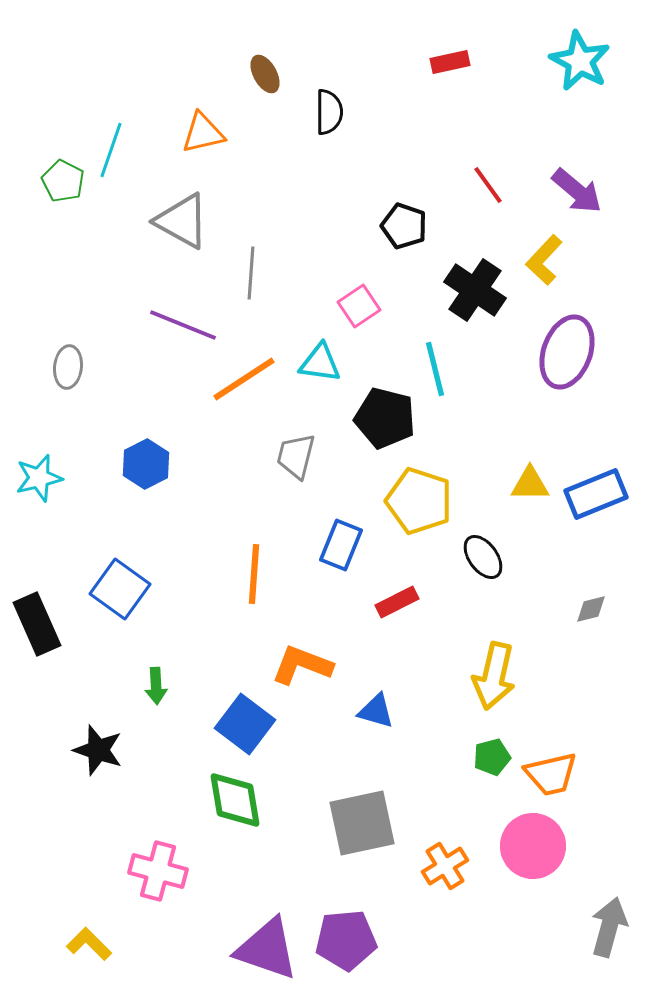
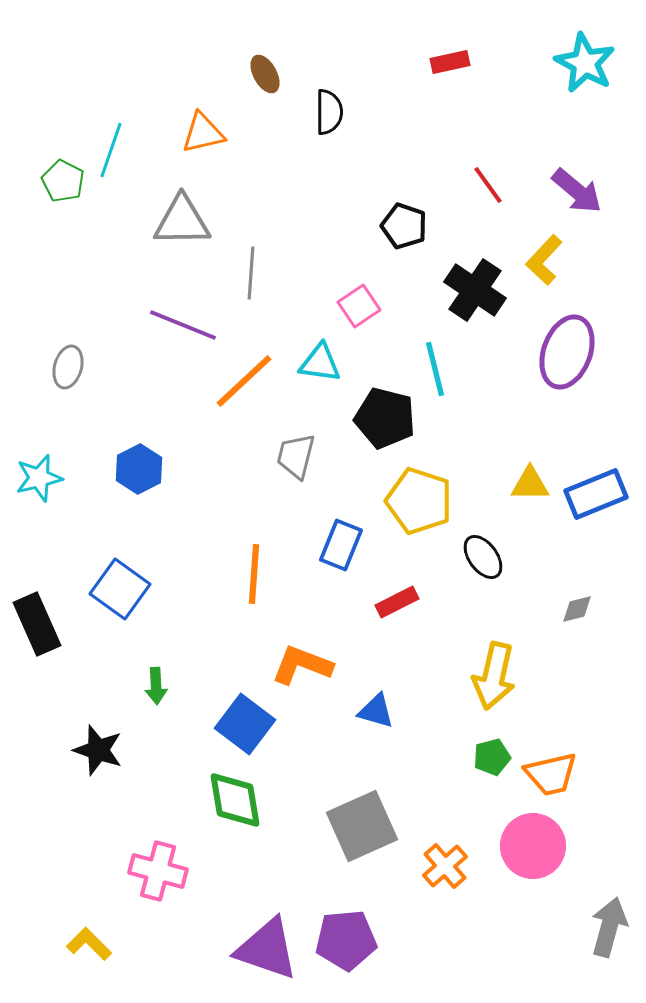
cyan star at (580, 61): moved 5 px right, 2 px down
gray triangle at (182, 221): rotated 30 degrees counterclockwise
gray ellipse at (68, 367): rotated 9 degrees clockwise
orange line at (244, 379): moved 2 px down; rotated 10 degrees counterclockwise
blue hexagon at (146, 464): moved 7 px left, 5 px down
gray diamond at (591, 609): moved 14 px left
gray square at (362, 823): moved 3 px down; rotated 12 degrees counterclockwise
orange cross at (445, 866): rotated 9 degrees counterclockwise
